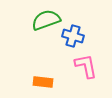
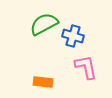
green semicircle: moved 2 px left, 4 px down; rotated 8 degrees counterclockwise
pink L-shape: moved 1 px down
